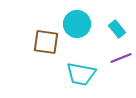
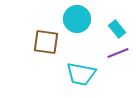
cyan circle: moved 5 px up
purple line: moved 3 px left, 5 px up
